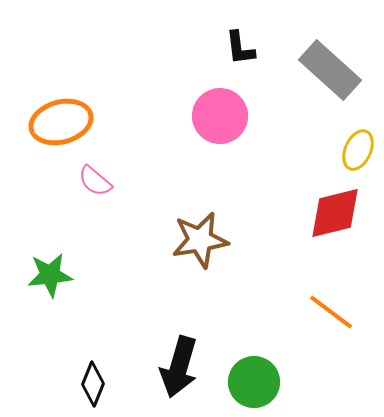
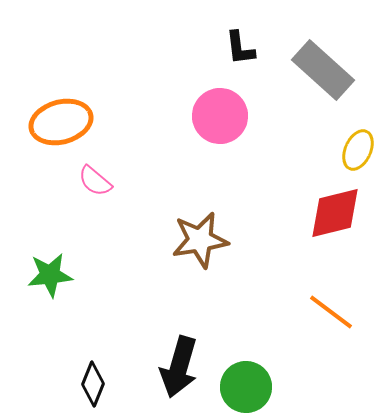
gray rectangle: moved 7 px left
green circle: moved 8 px left, 5 px down
